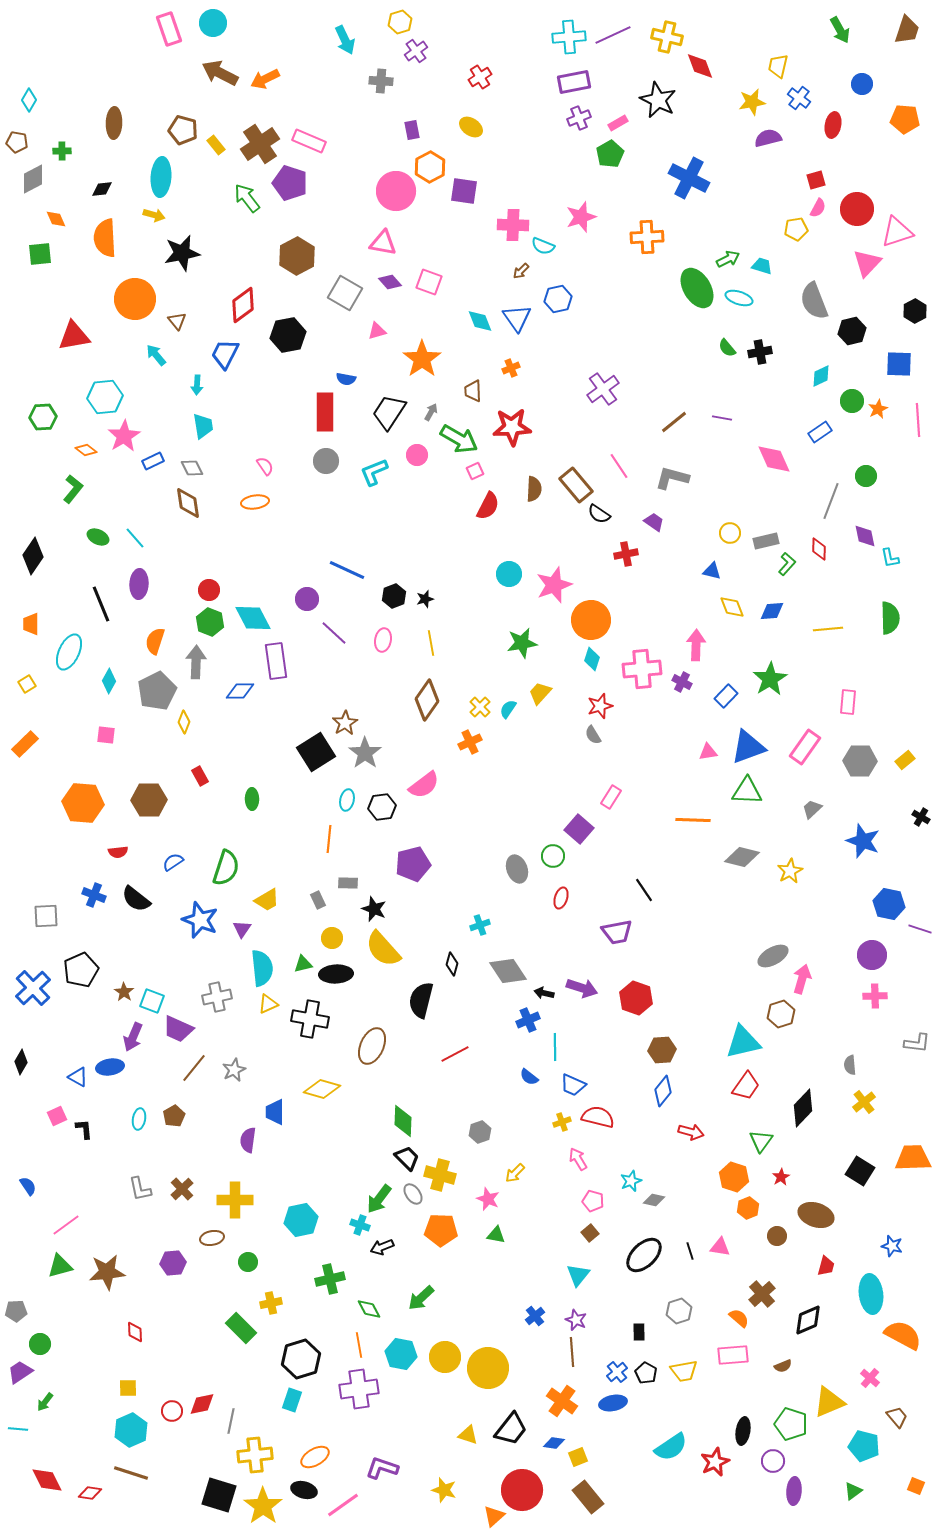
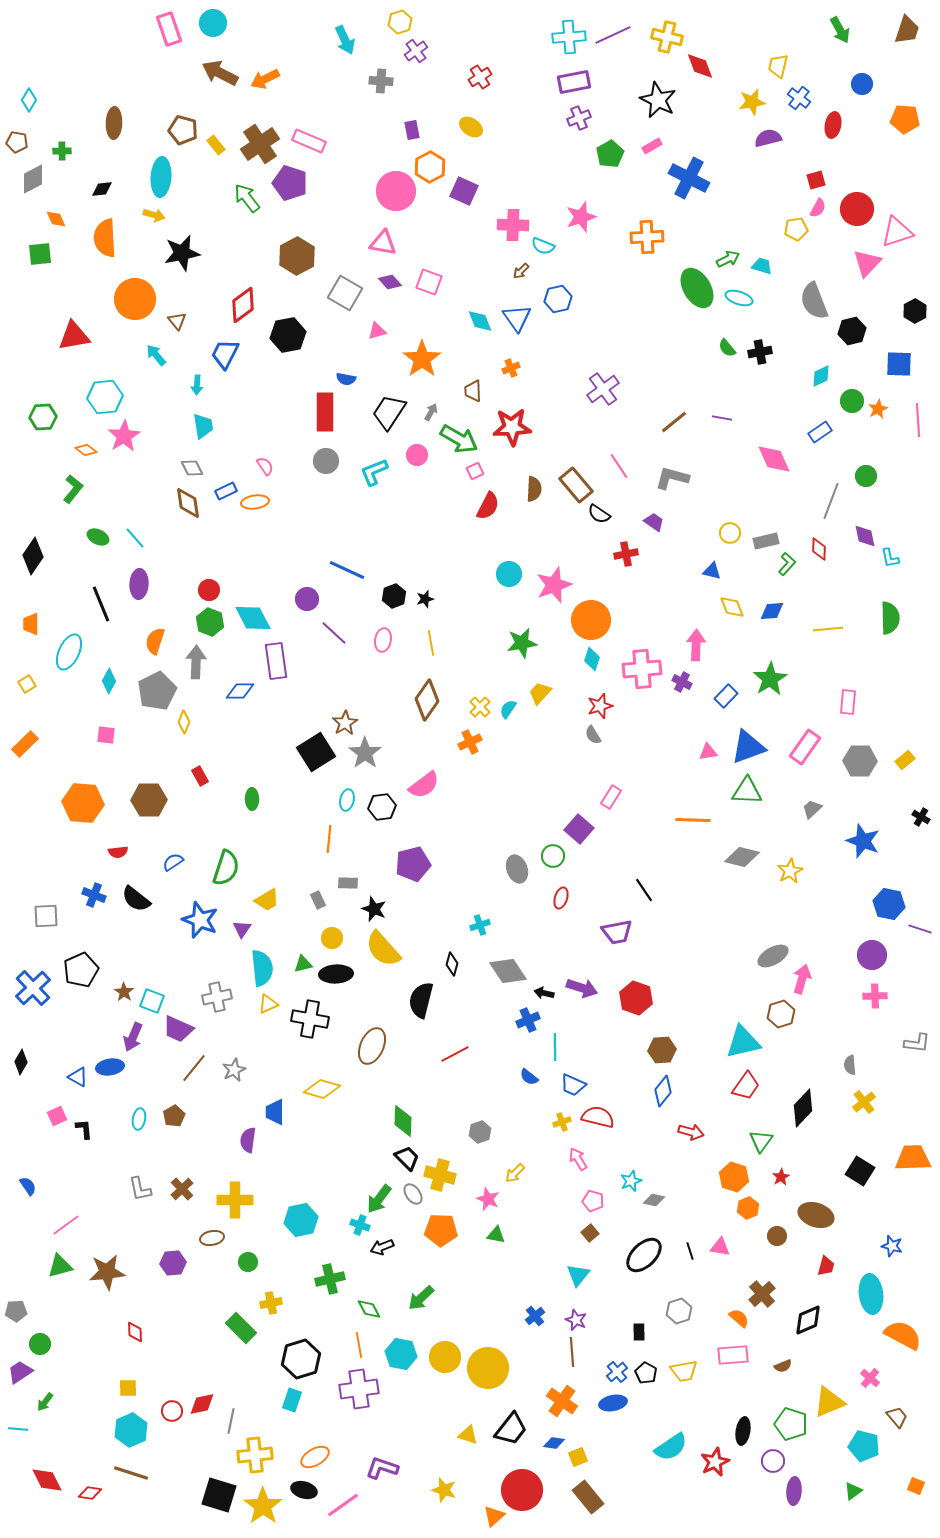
pink rectangle at (618, 123): moved 34 px right, 23 px down
purple square at (464, 191): rotated 16 degrees clockwise
blue rectangle at (153, 461): moved 73 px right, 30 px down
